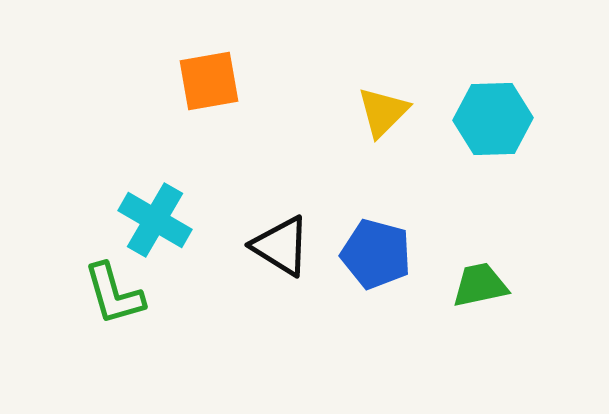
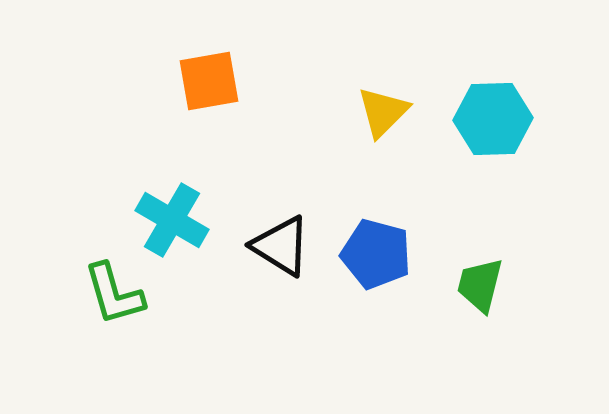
cyan cross: moved 17 px right
green trapezoid: rotated 64 degrees counterclockwise
